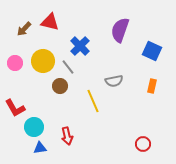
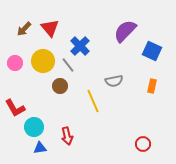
red triangle: moved 6 px down; rotated 36 degrees clockwise
purple semicircle: moved 5 px right, 1 px down; rotated 25 degrees clockwise
gray line: moved 2 px up
